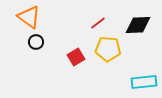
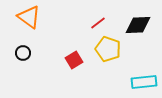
black circle: moved 13 px left, 11 px down
yellow pentagon: rotated 15 degrees clockwise
red square: moved 2 px left, 3 px down
